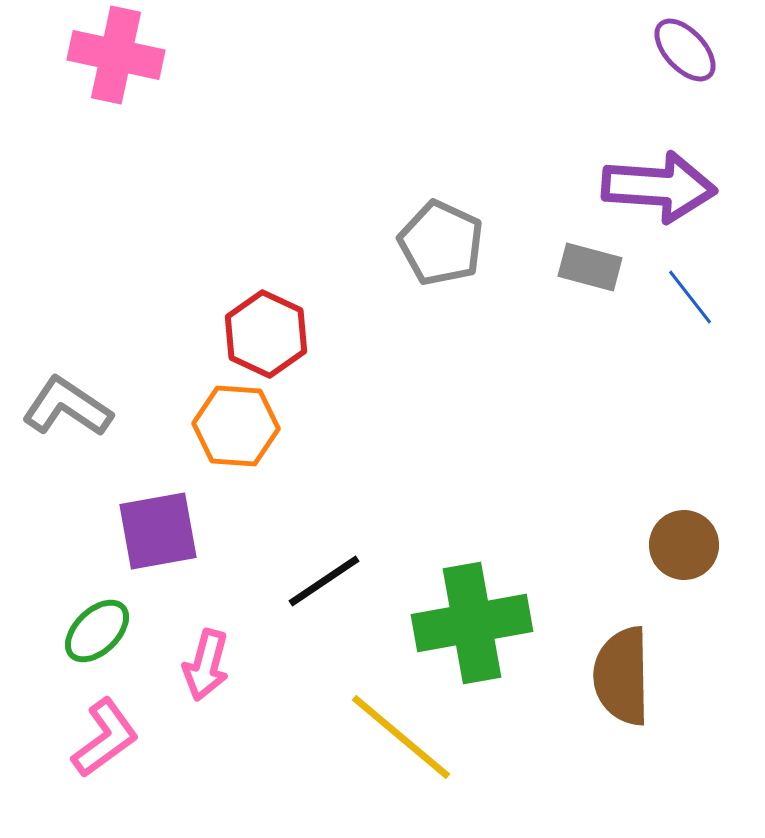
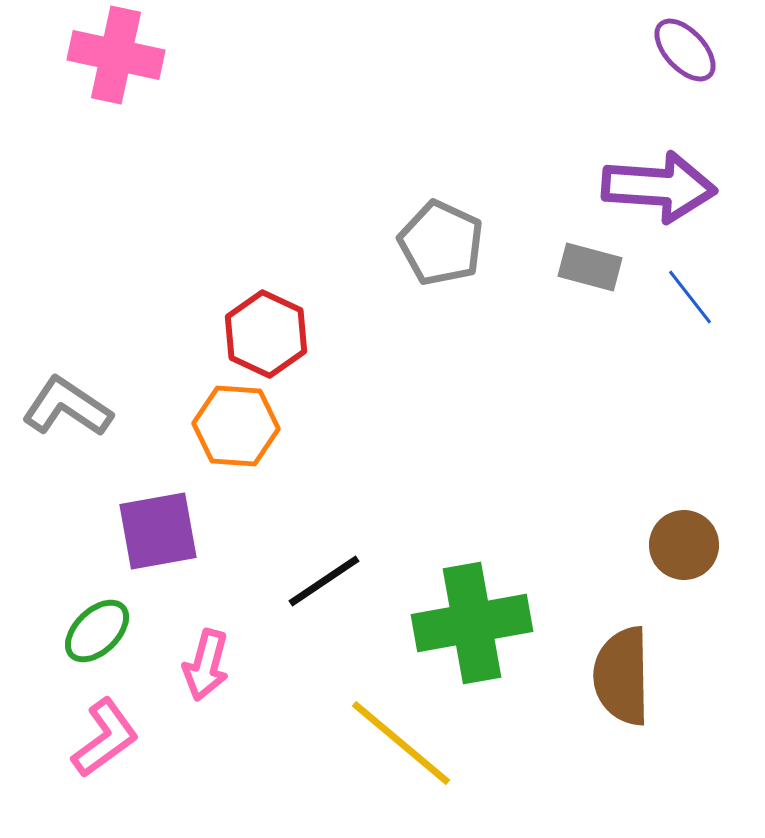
yellow line: moved 6 px down
